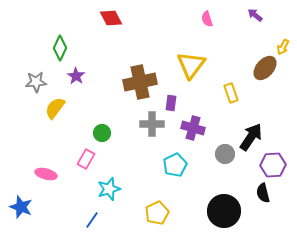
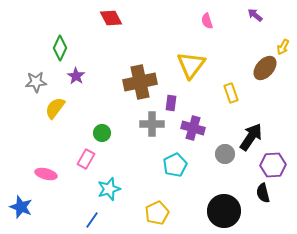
pink semicircle: moved 2 px down
